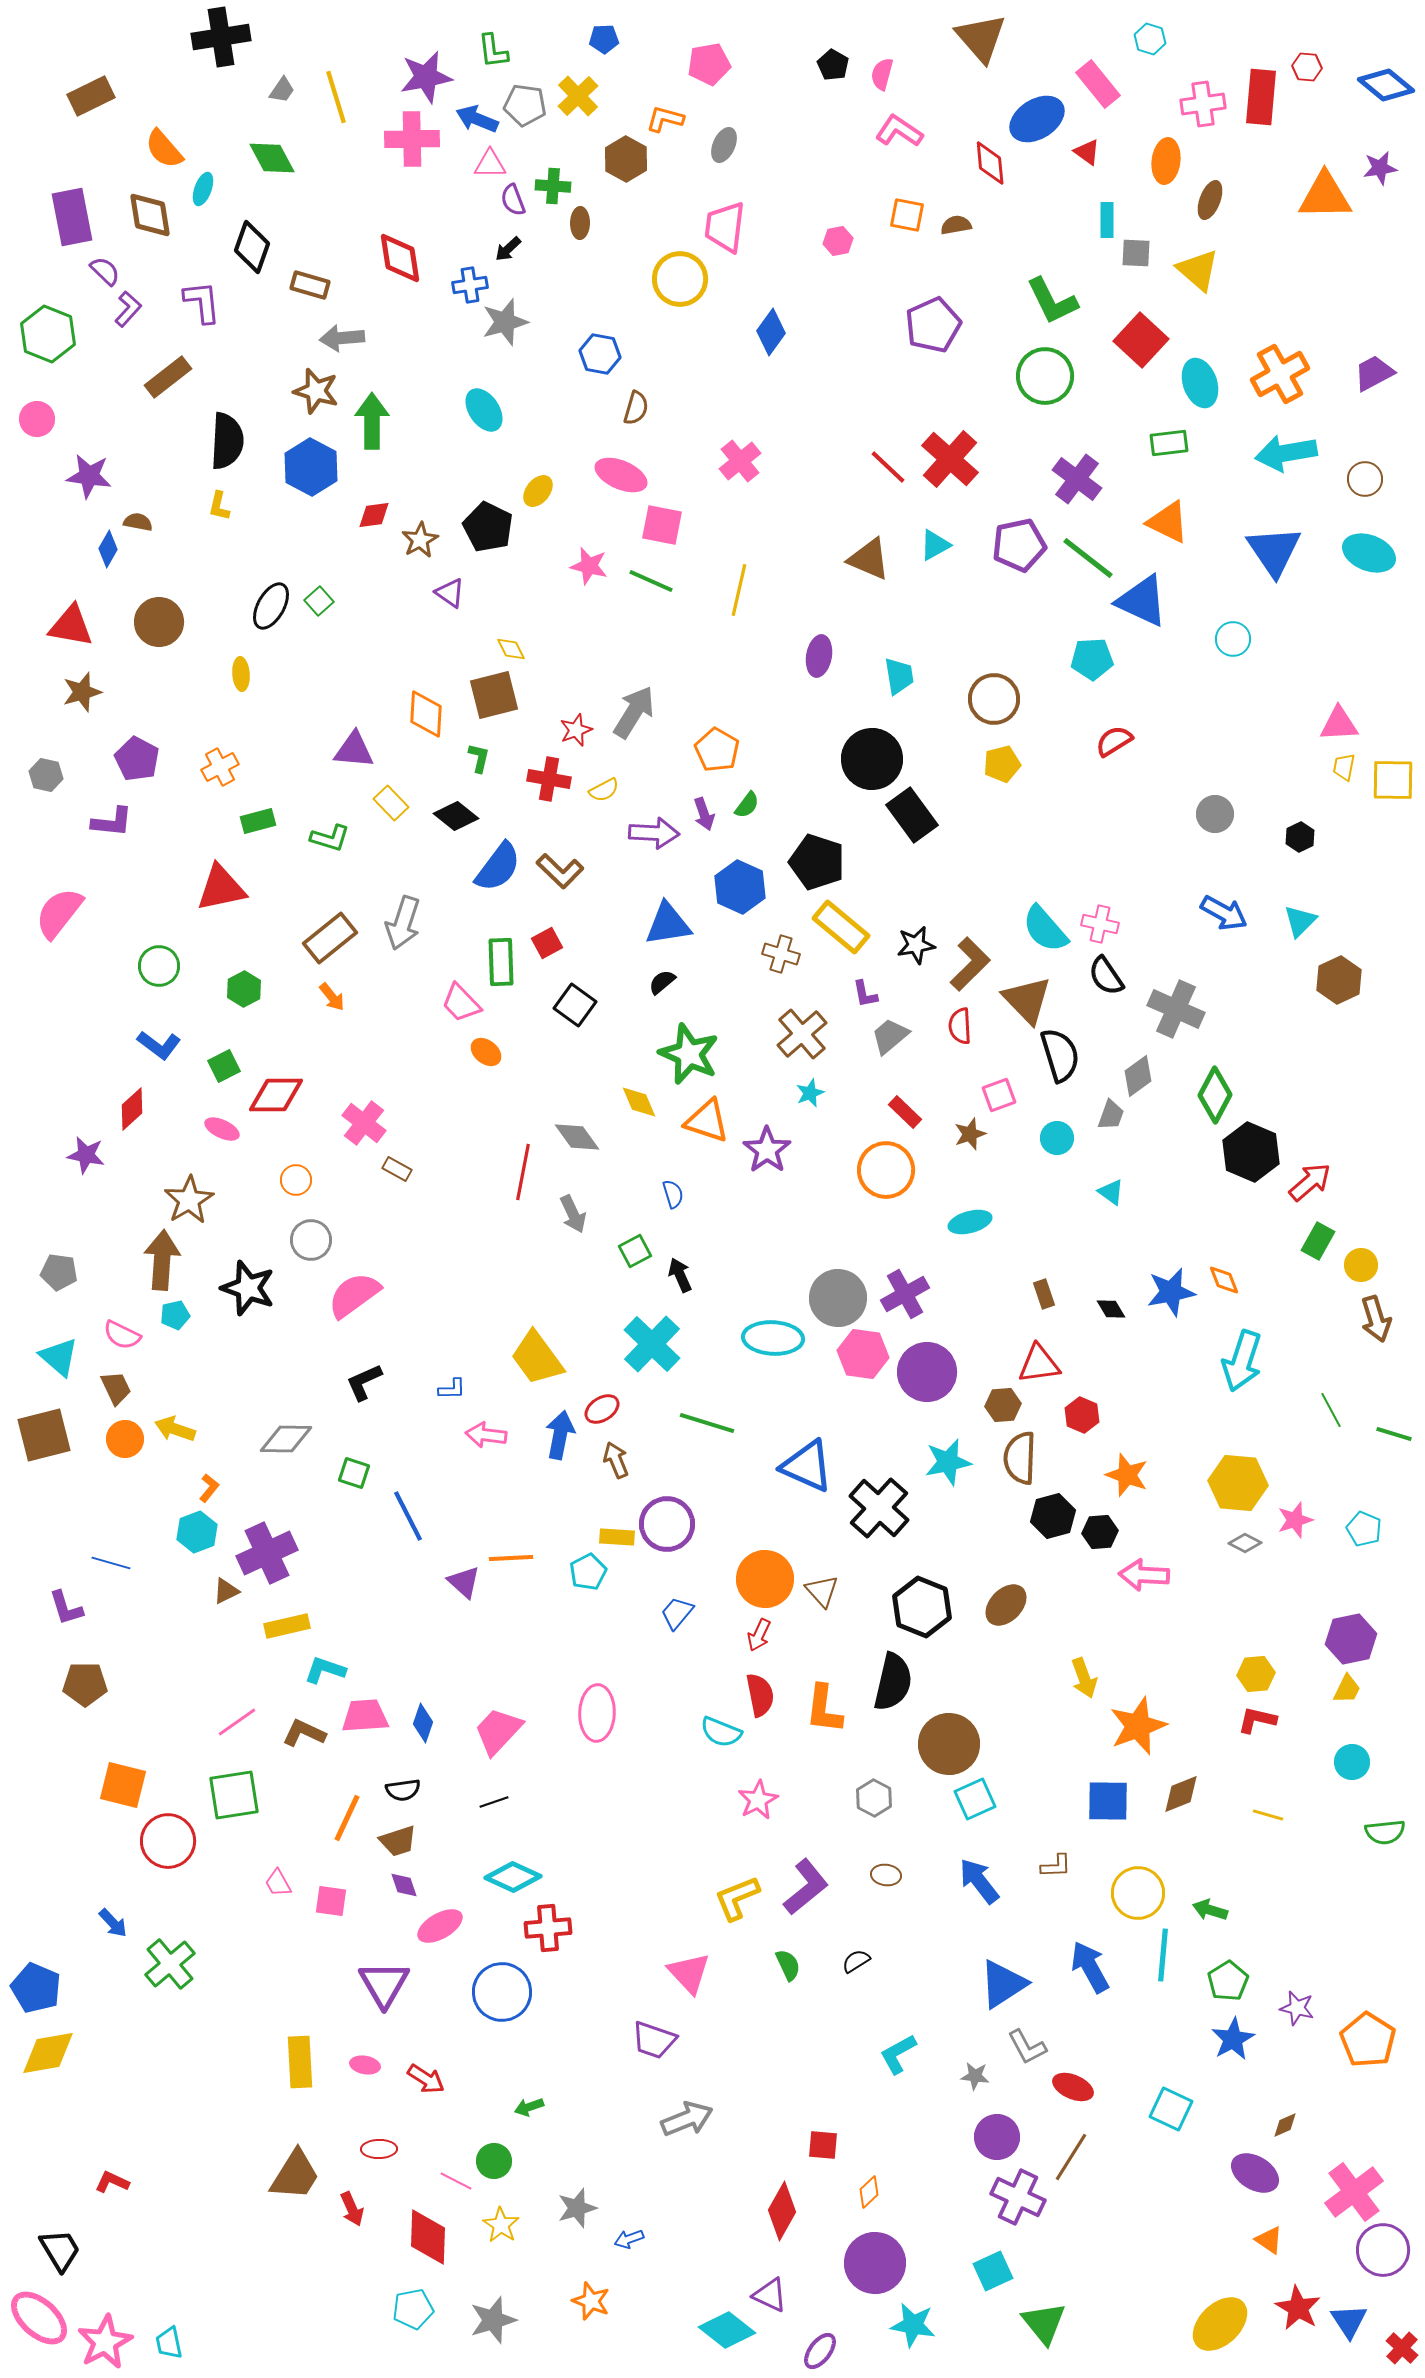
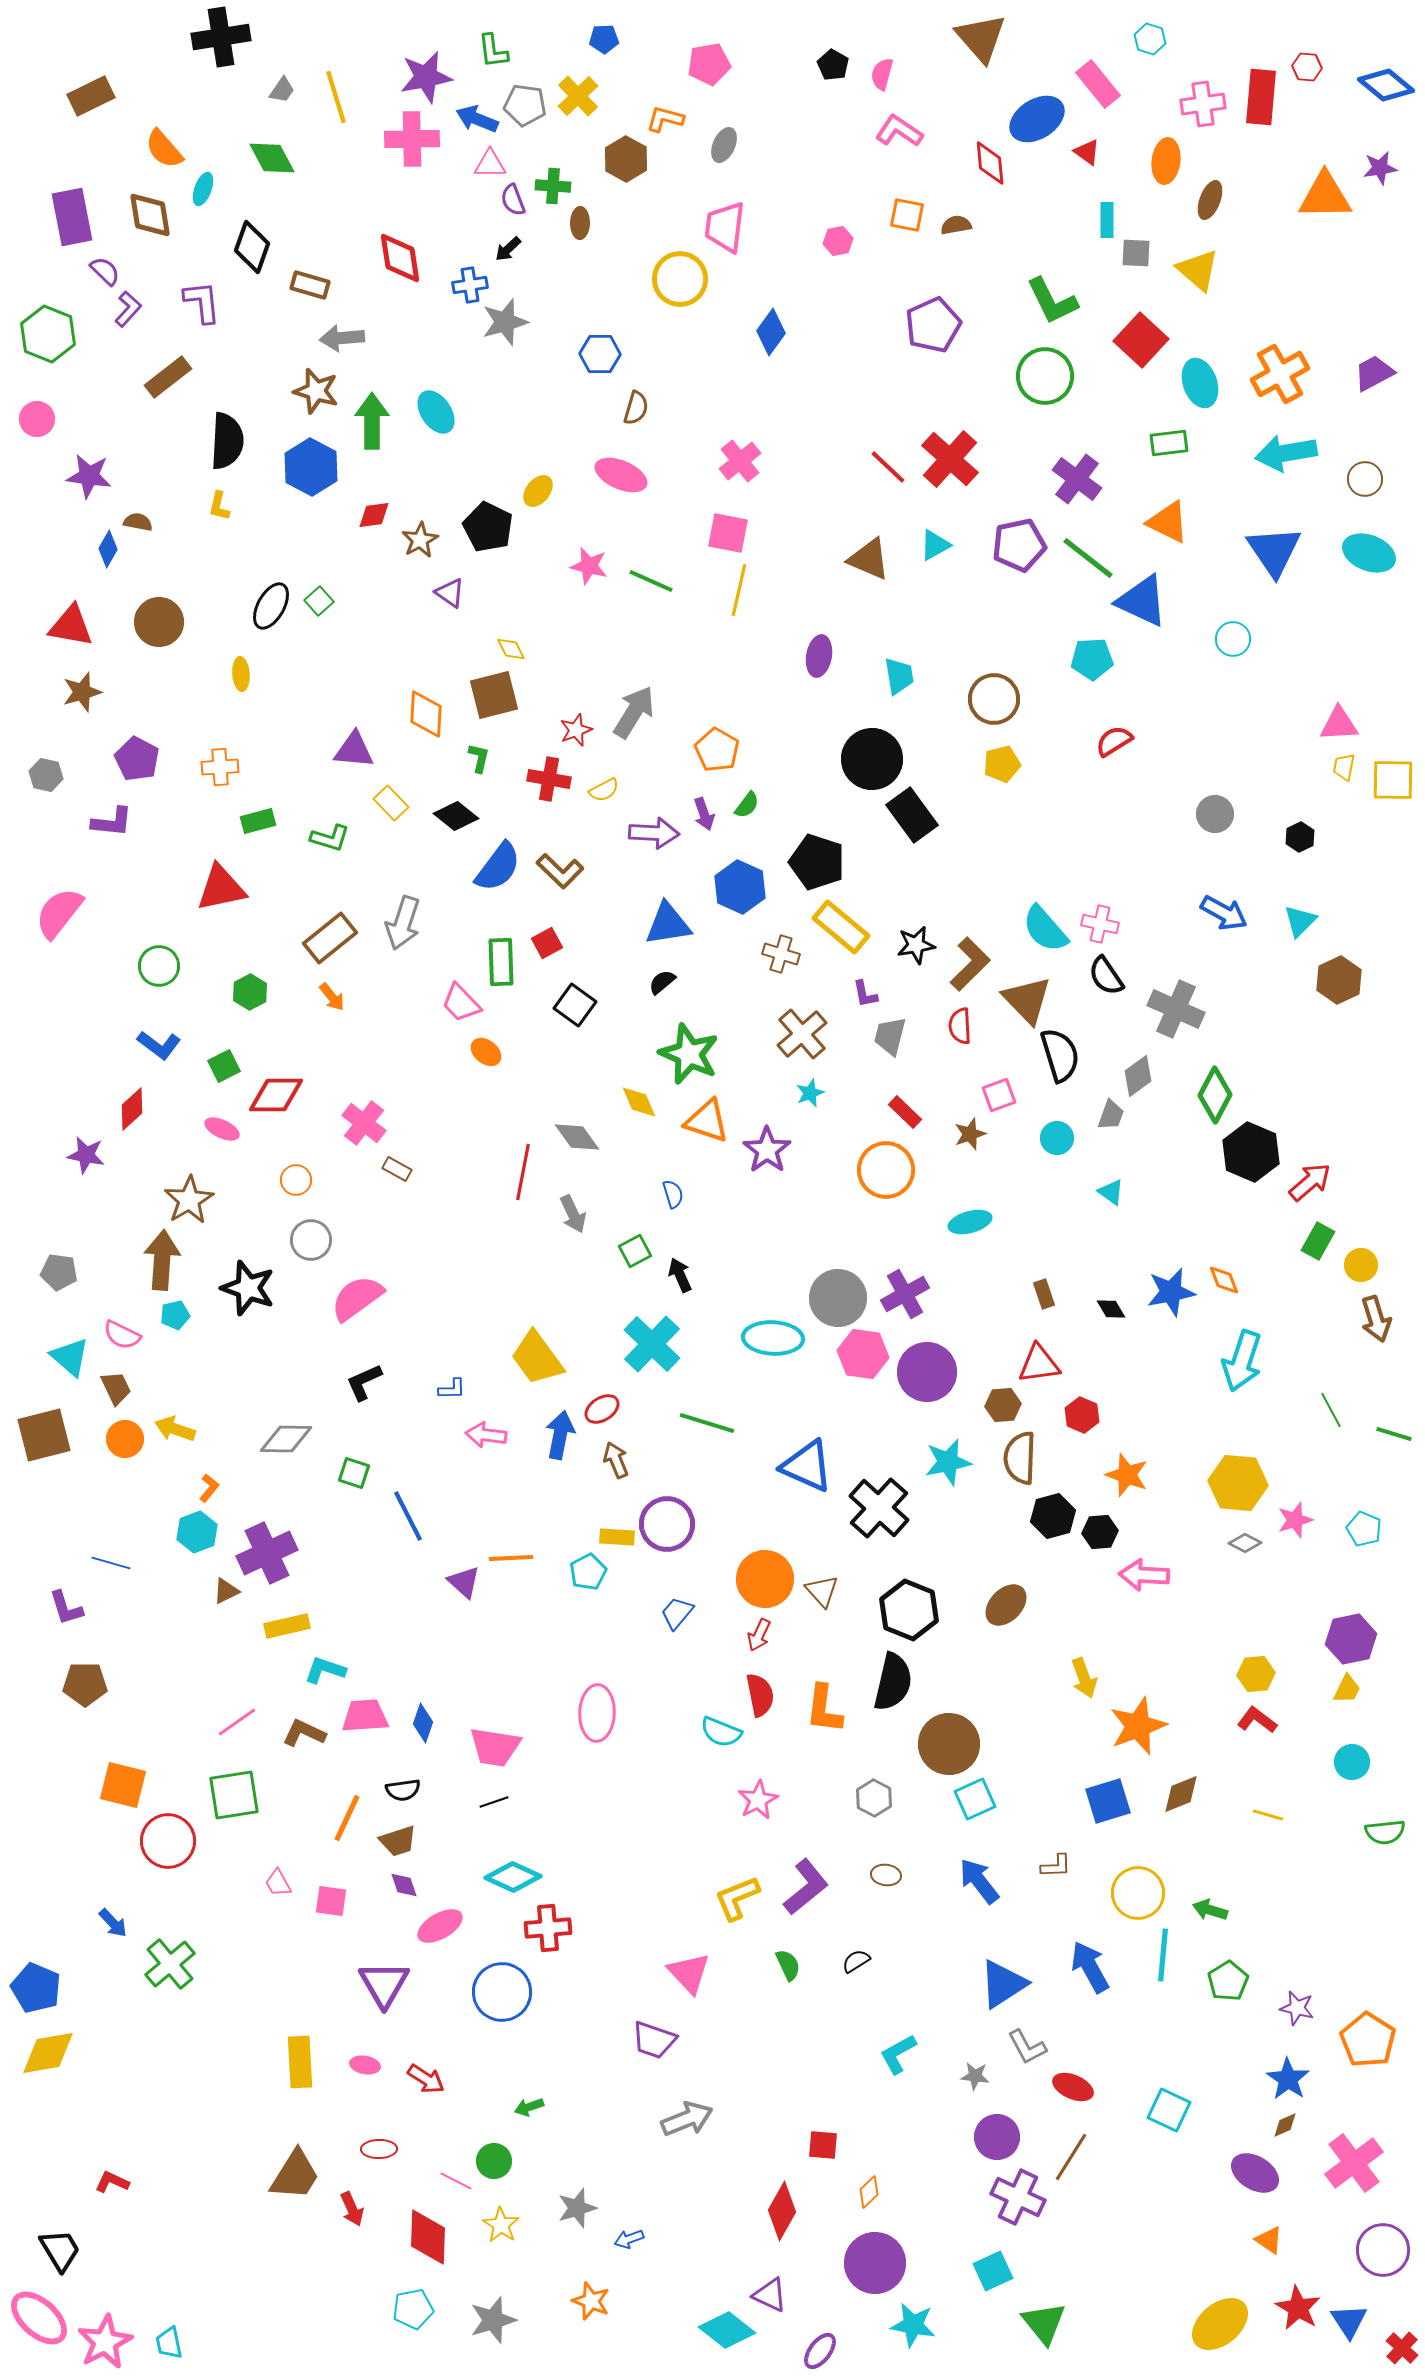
blue hexagon at (600, 354): rotated 9 degrees counterclockwise
cyan ellipse at (484, 410): moved 48 px left, 2 px down
pink square at (662, 525): moved 66 px right, 8 px down
orange cross at (220, 767): rotated 24 degrees clockwise
green hexagon at (244, 989): moved 6 px right, 3 px down
gray trapezoid at (890, 1036): rotated 36 degrees counterclockwise
pink semicircle at (354, 1295): moved 3 px right, 3 px down
cyan triangle at (59, 1357): moved 11 px right
black hexagon at (922, 1607): moved 13 px left, 3 px down
red L-shape at (1257, 1720): rotated 24 degrees clockwise
pink trapezoid at (498, 1731): moved 3 px left, 16 px down; rotated 124 degrees counterclockwise
blue square at (1108, 1801): rotated 18 degrees counterclockwise
blue star at (1233, 2039): moved 55 px right, 40 px down; rotated 9 degrees counterclockwise
cyan square at (1171, 2109): moved 2 px left, 1 px down
pink cross at (1354, 2192): moved 29 px up
yellow ellipse at (1220, 2324): rotated 4 degrees clockwise
